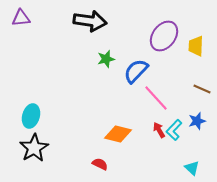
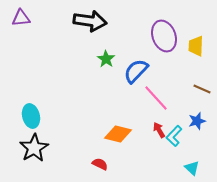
purple ellipse: rotated 56 degrees counterclockwise
green star: rotated 24 degrees counterclockwise
cyan ellipse: rotated 30 degrees counterclockwise
cyan L-shape: moved 6 px down
